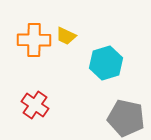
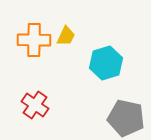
yellow trapezoid: rotated 90 degrees counterclockwise
